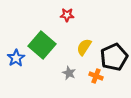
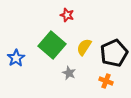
red star: rotated 16 degrees clockwise
green square: moved 10 px right
black pentagon: moved 4 px up
orange cross: moved 10 px right, 5 px down
